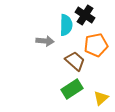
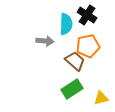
black cross: moved 2 px right
cyan semicircle: moved 1 px up
orange pentagon: moved 8 px left, 1 px down
yellow triangle: rotated 28 degrees clockwise
